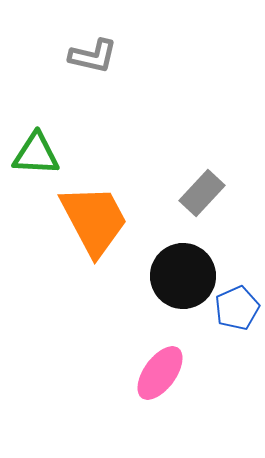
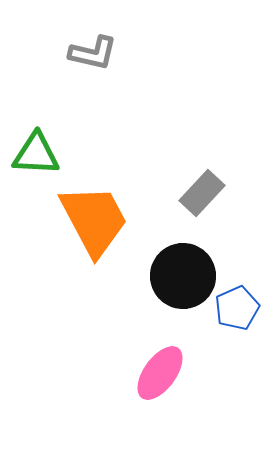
gray L-shape: moved 3 px up
